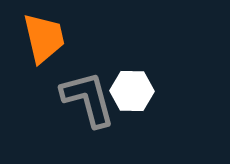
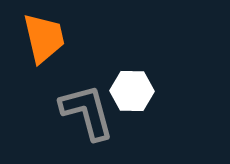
gray L-shape: moved 1 px left, 13 px down
